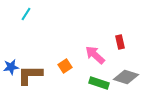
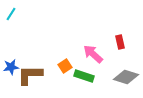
cyan line: moved 15 px left
pink arrow: moved 2 px left, 1 px up
green rectangle: moved 15 px left, 7 px up
